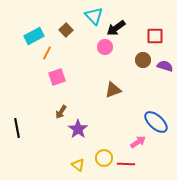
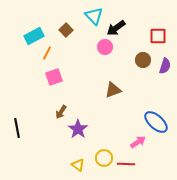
red square: moved 3 px right
purple semicircle: rotated 91 degrees clockwise
pink square: moved 3 px left
